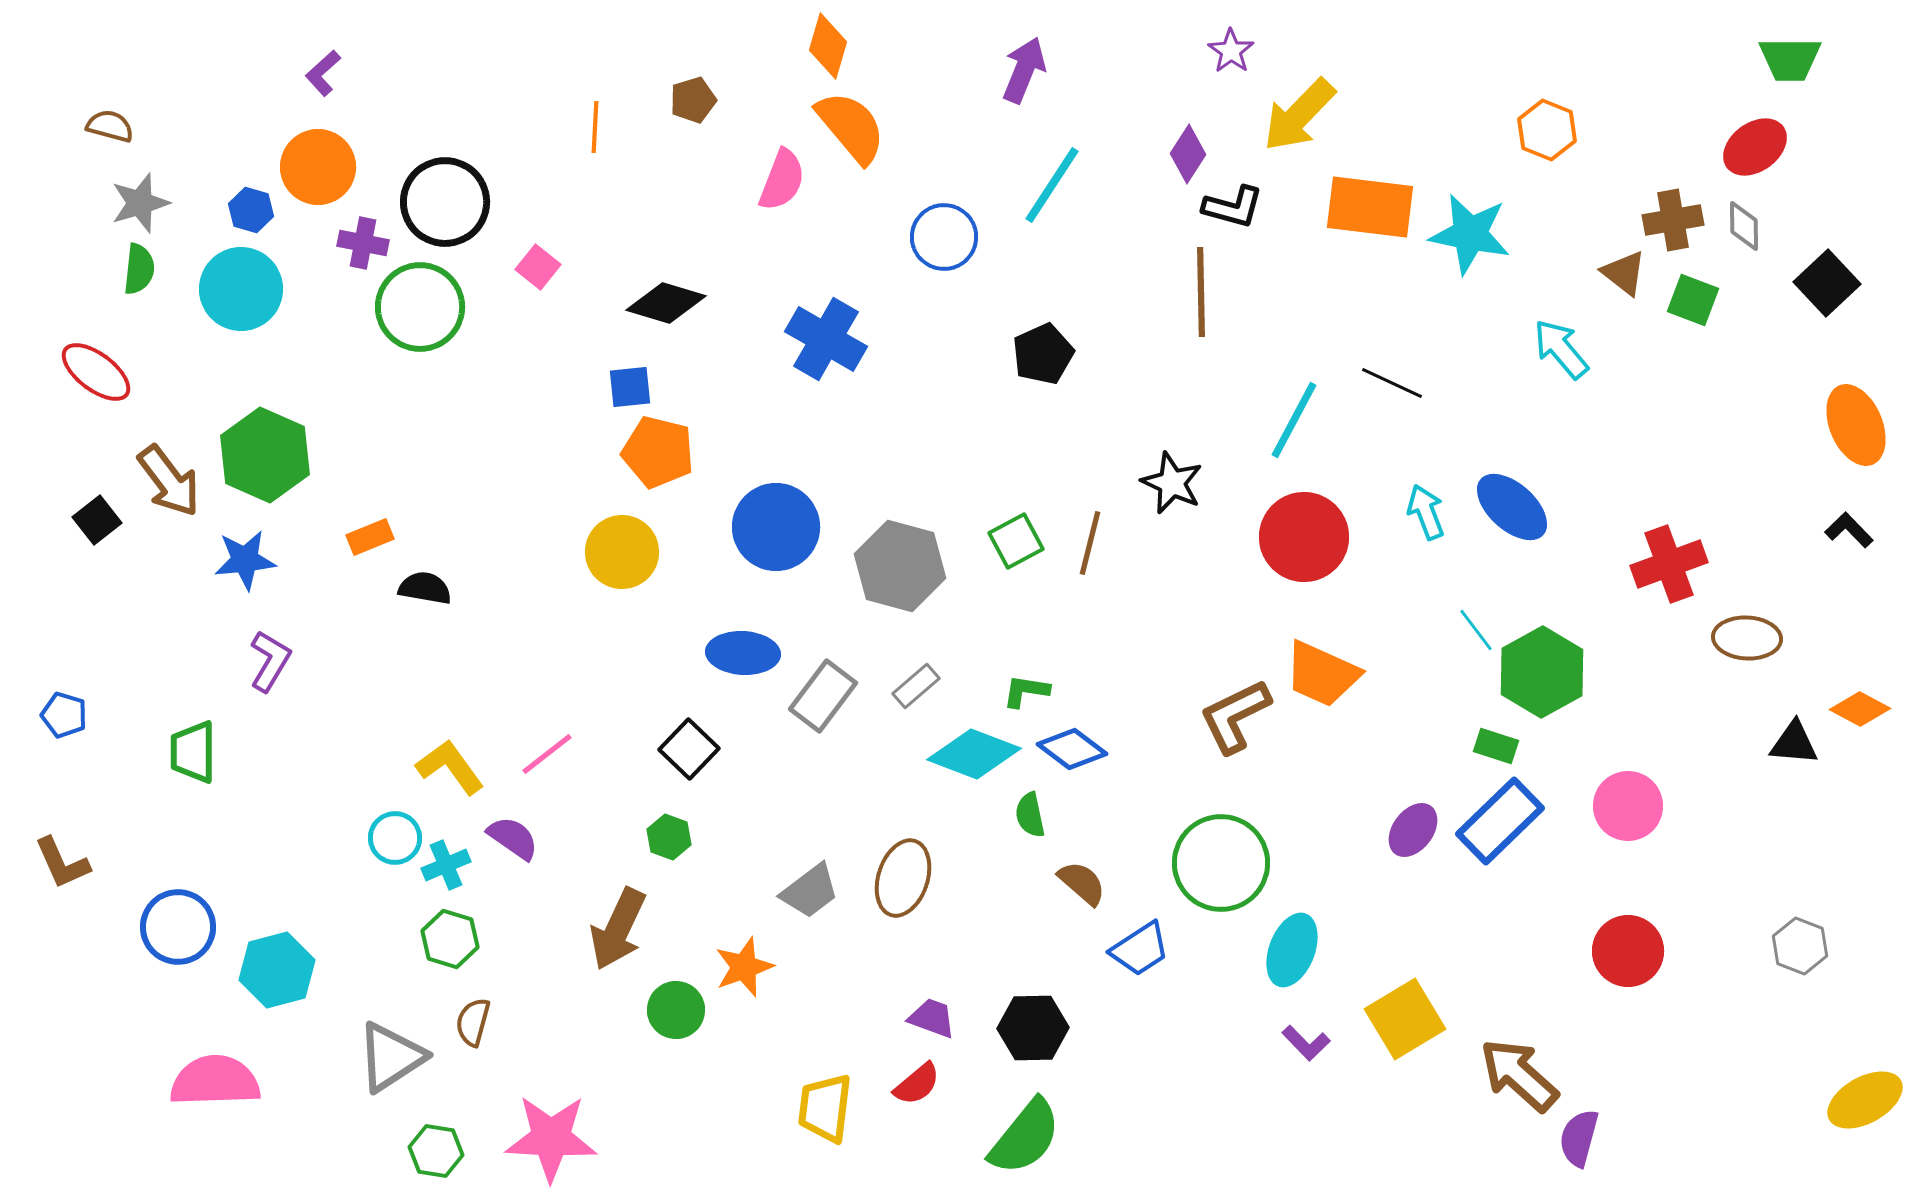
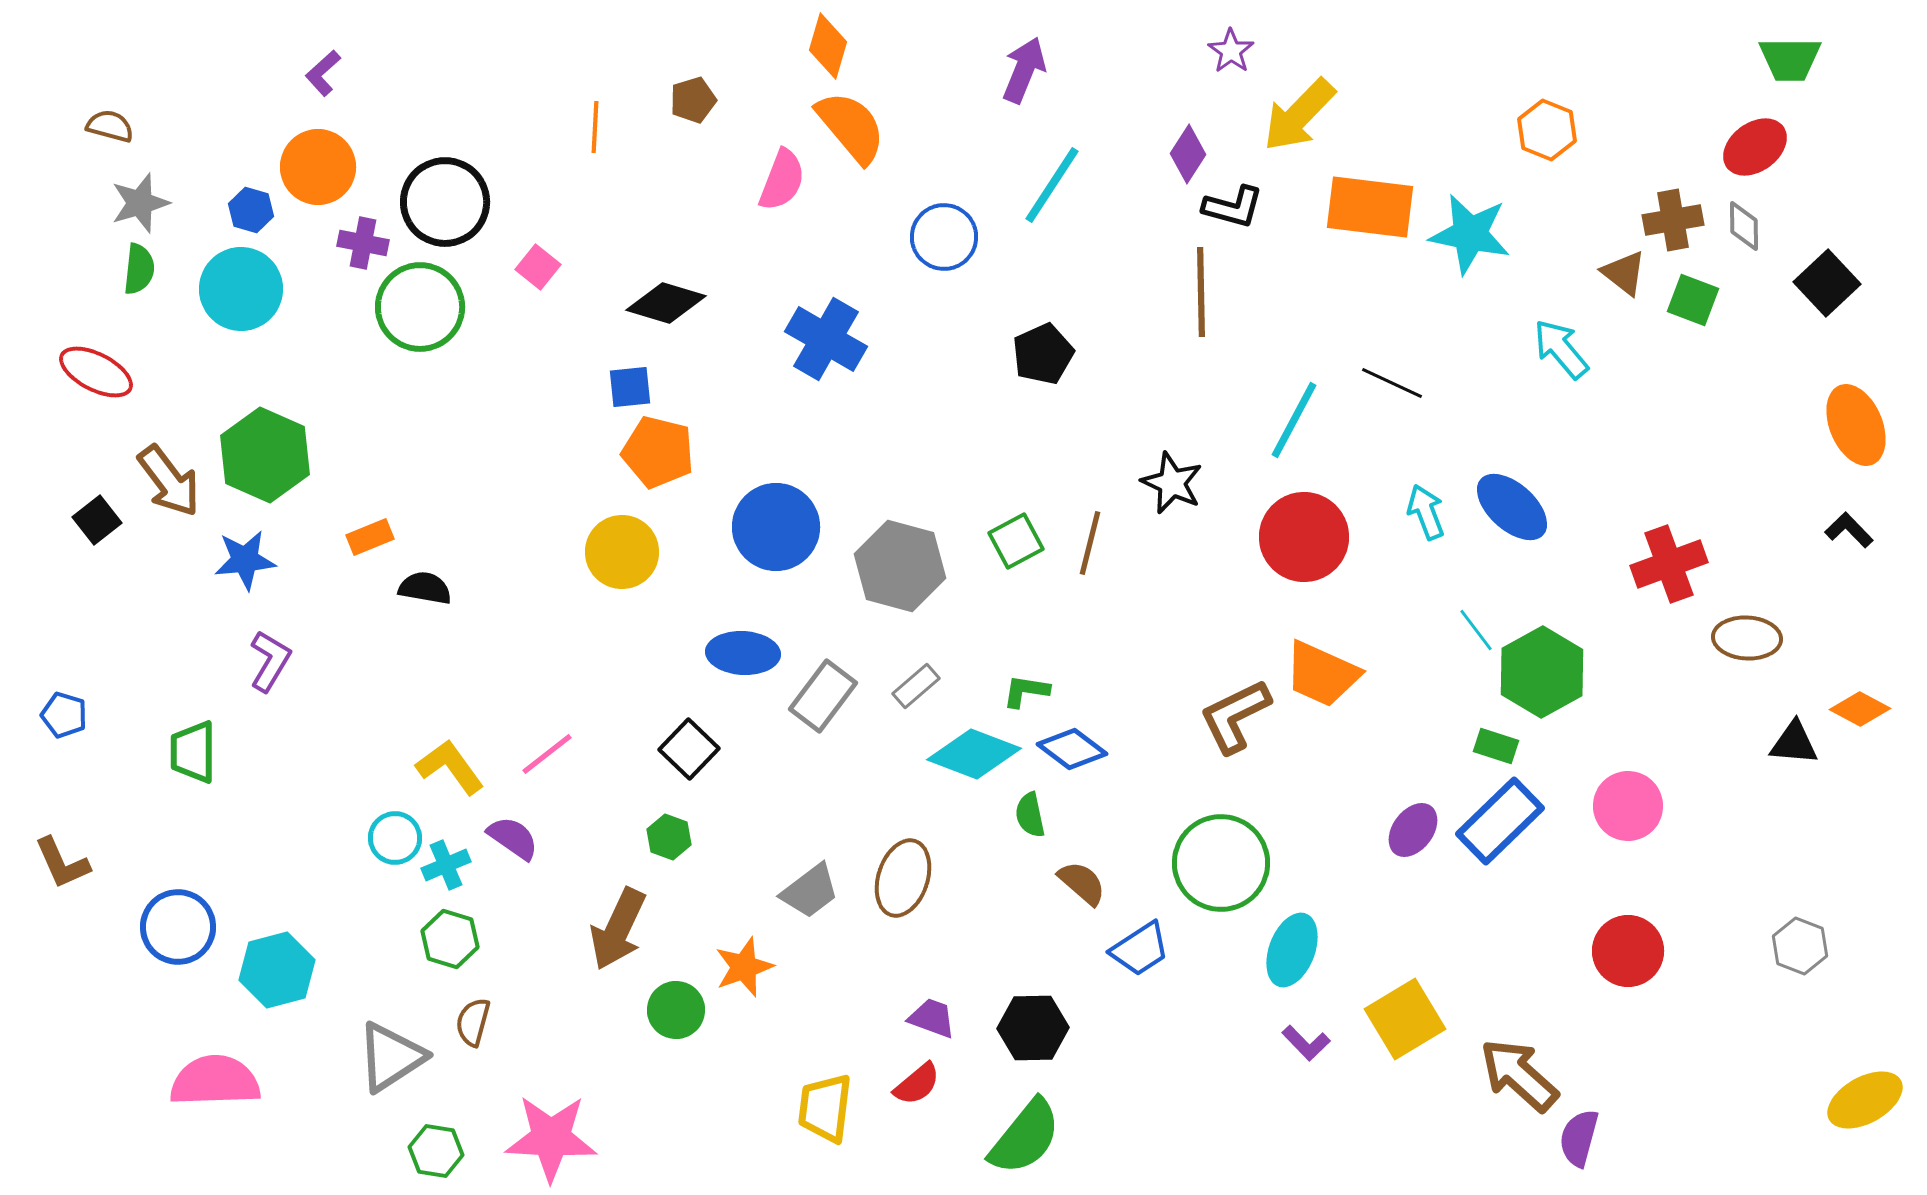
red ellipse at (96, 372): rotated 10 degrees counterclockwise
